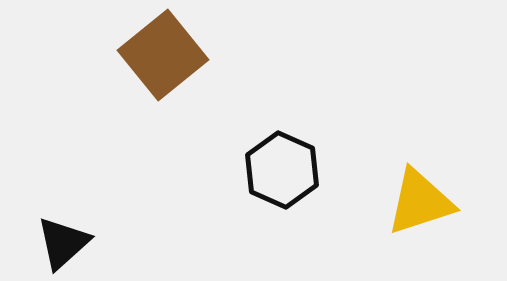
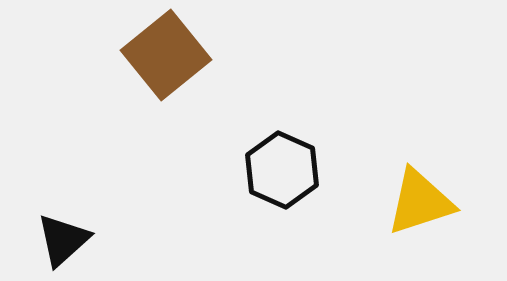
brown square: moved 3 px right
black triangle: moved 3 px up
